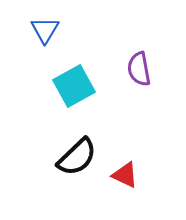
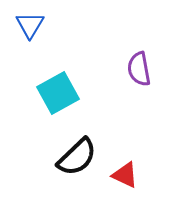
blue triangle: moved 15 px left, 5 px up
cyan square: moved 16 px left, 7 px down
